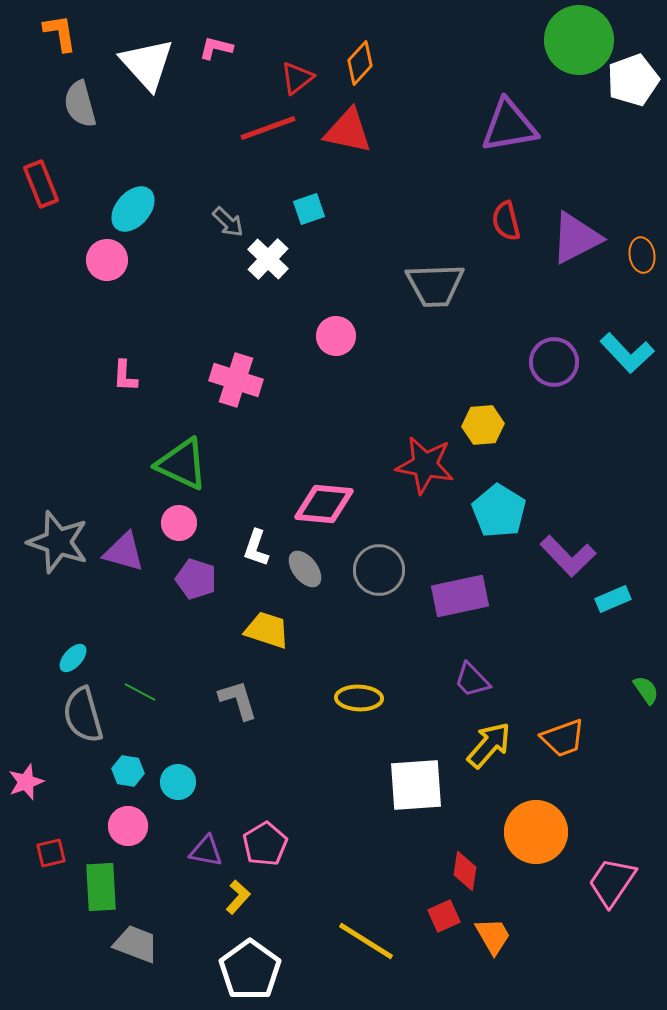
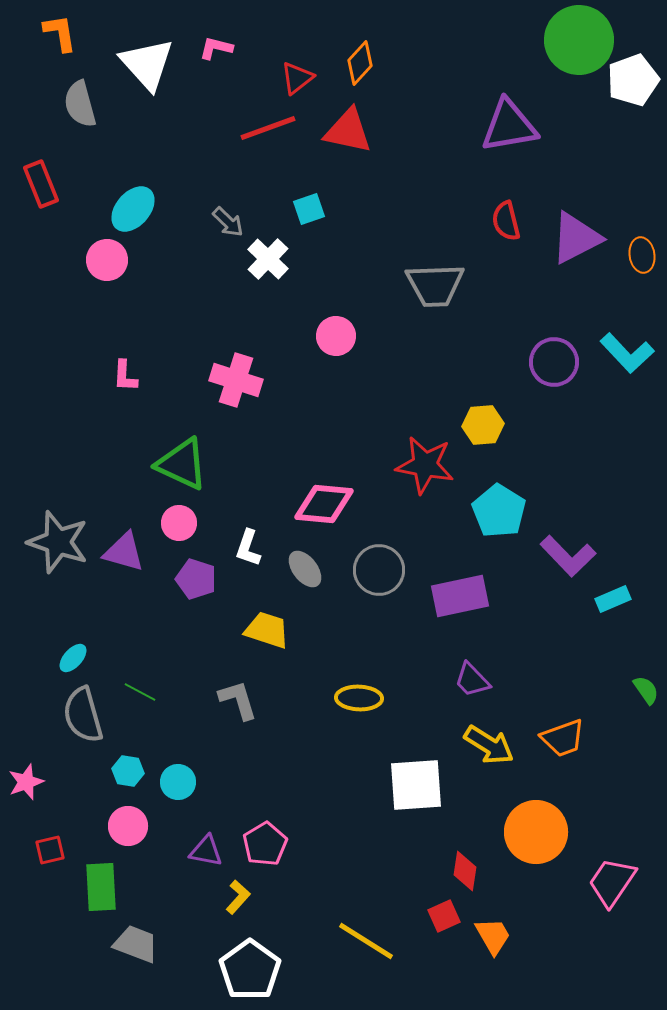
white L-shape at (256, 548): moved 8 px left
yellow arrow at (489, 745): rotated 81 degrees clockwise
red square at (51, 853): moved 1 px left, 3 px up
